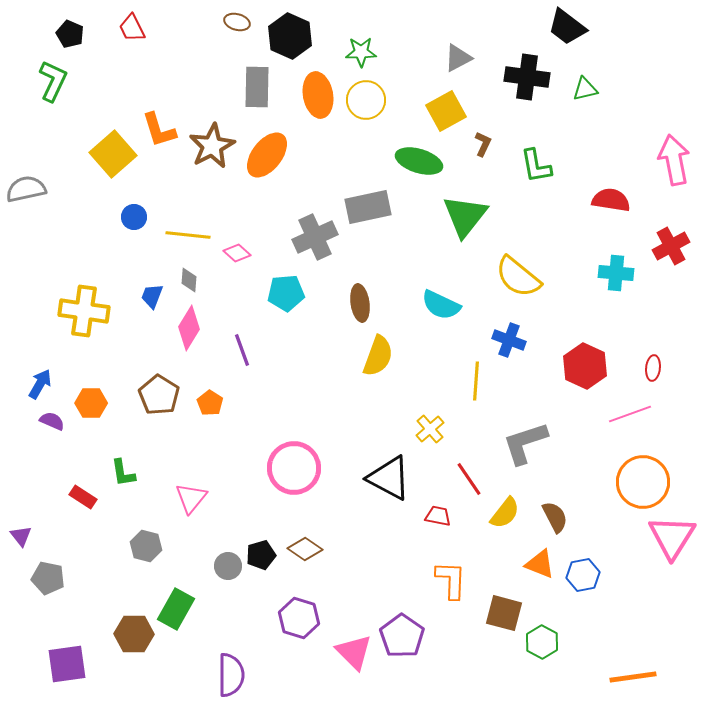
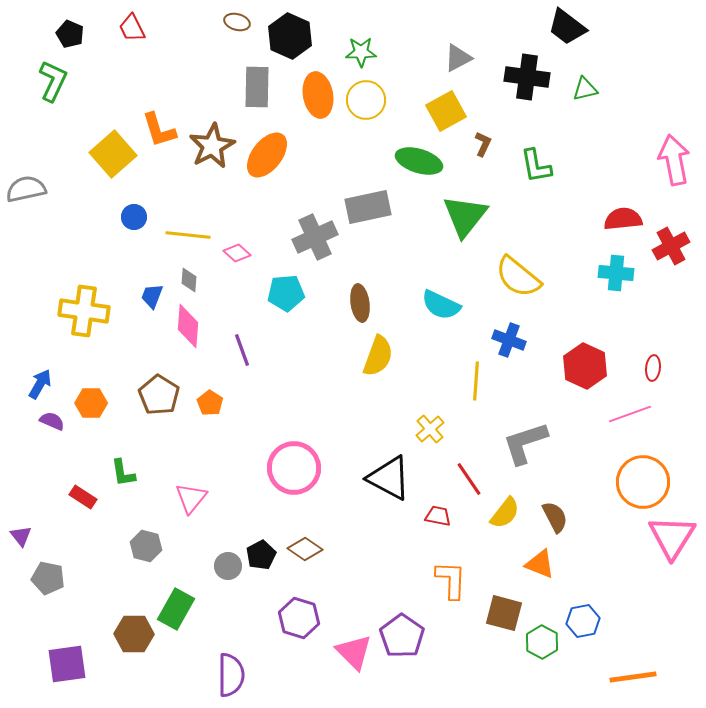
red semicircle at (611, 200): moved 12 px right, 19 px down; rotated 15 degrees counterclockwise
pink diamond at (189, 328): moved 1 px left, 2 px up; rotated 27 degrees counterclockwise
black pentagon at (261, 555): rotated 12 degrees counterclockwise
blue hexagon at (583, 575): moved 46 px down
